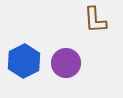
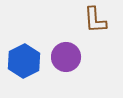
purple circle: moved 6 px up
